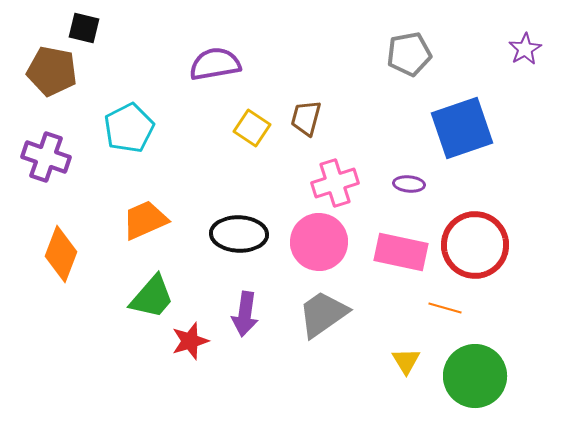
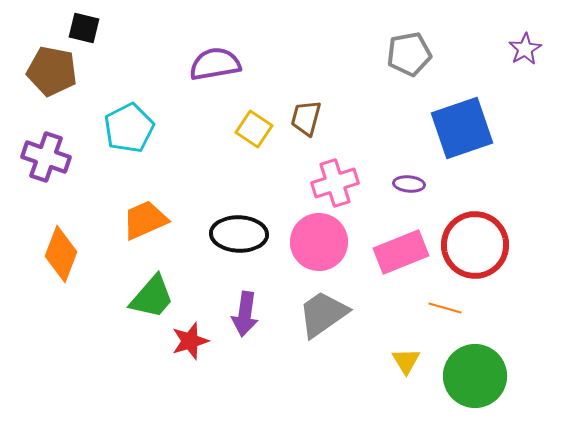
yellow square: moved 2 px right, 1 px down
pink rectangle: rotated 34 degrees counterclockwise
